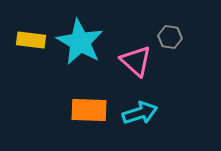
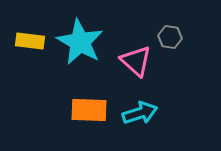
yellow rectangle: moved 1 px left, 1 px down
